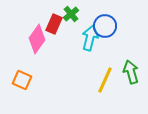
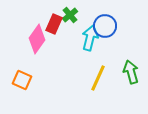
green cross: moved 1 px left, 1 px down
yellow line: moved 7 px left, 2 px up
